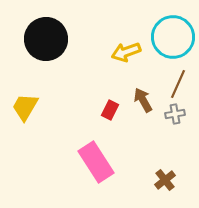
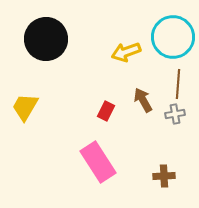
brown line: rotated 20 degrees counterclockwise
red rectangle: moved 4 px left, 1 px down
pink rectangle: moved 2 px right
brown cross: moved 1 px left, 4 px up; rotated 35 degrees clockwise
